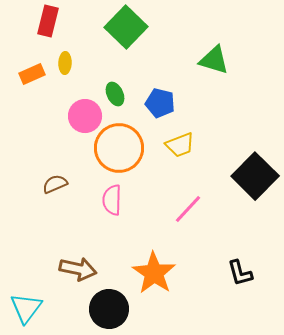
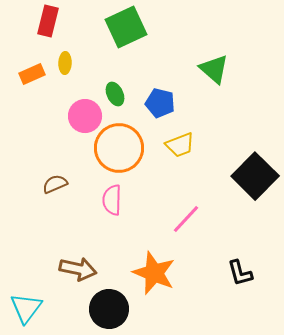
green square: rotated 21 degrees clockwise
green triangle: moved 9 px down; rotated 24 degrees clockwise
pink line: moved 2 px left, 10 px down
orange star: rotated 12 degrees counterclockwise
